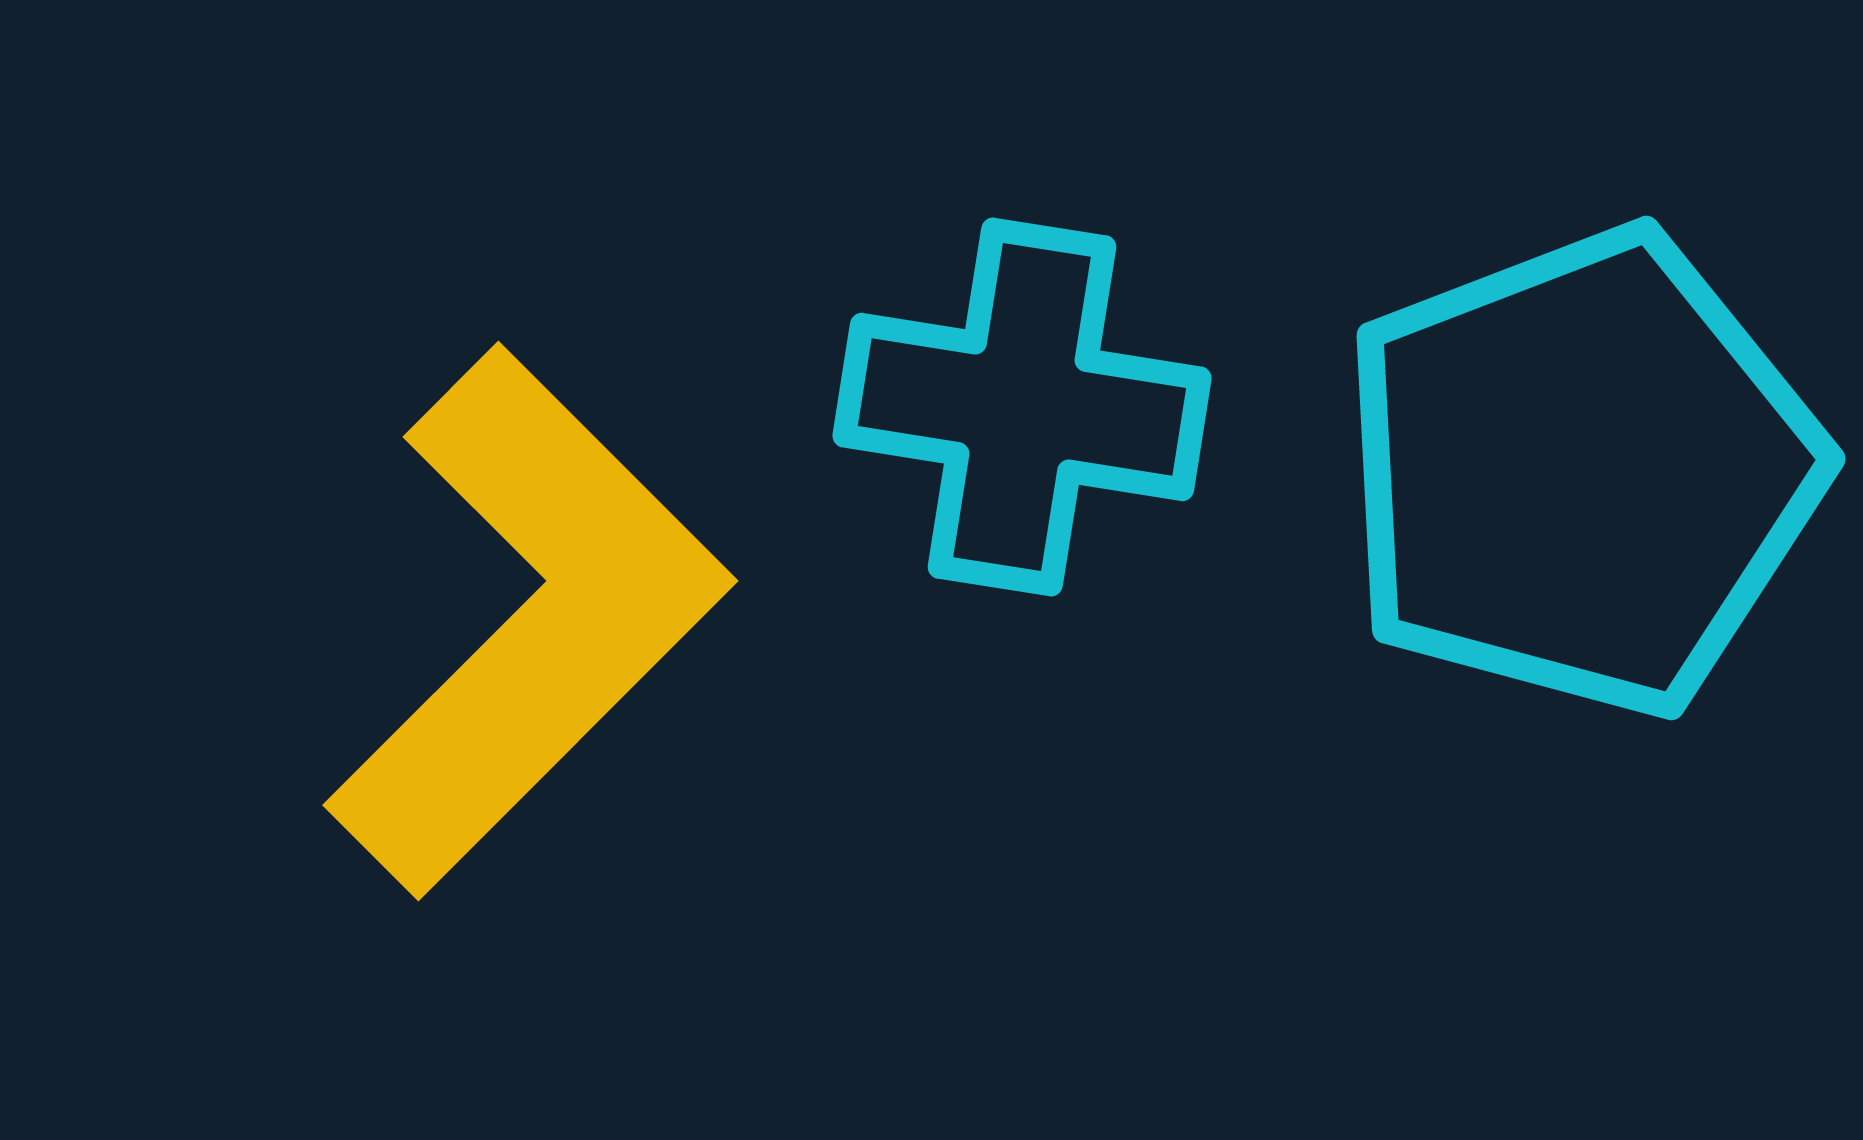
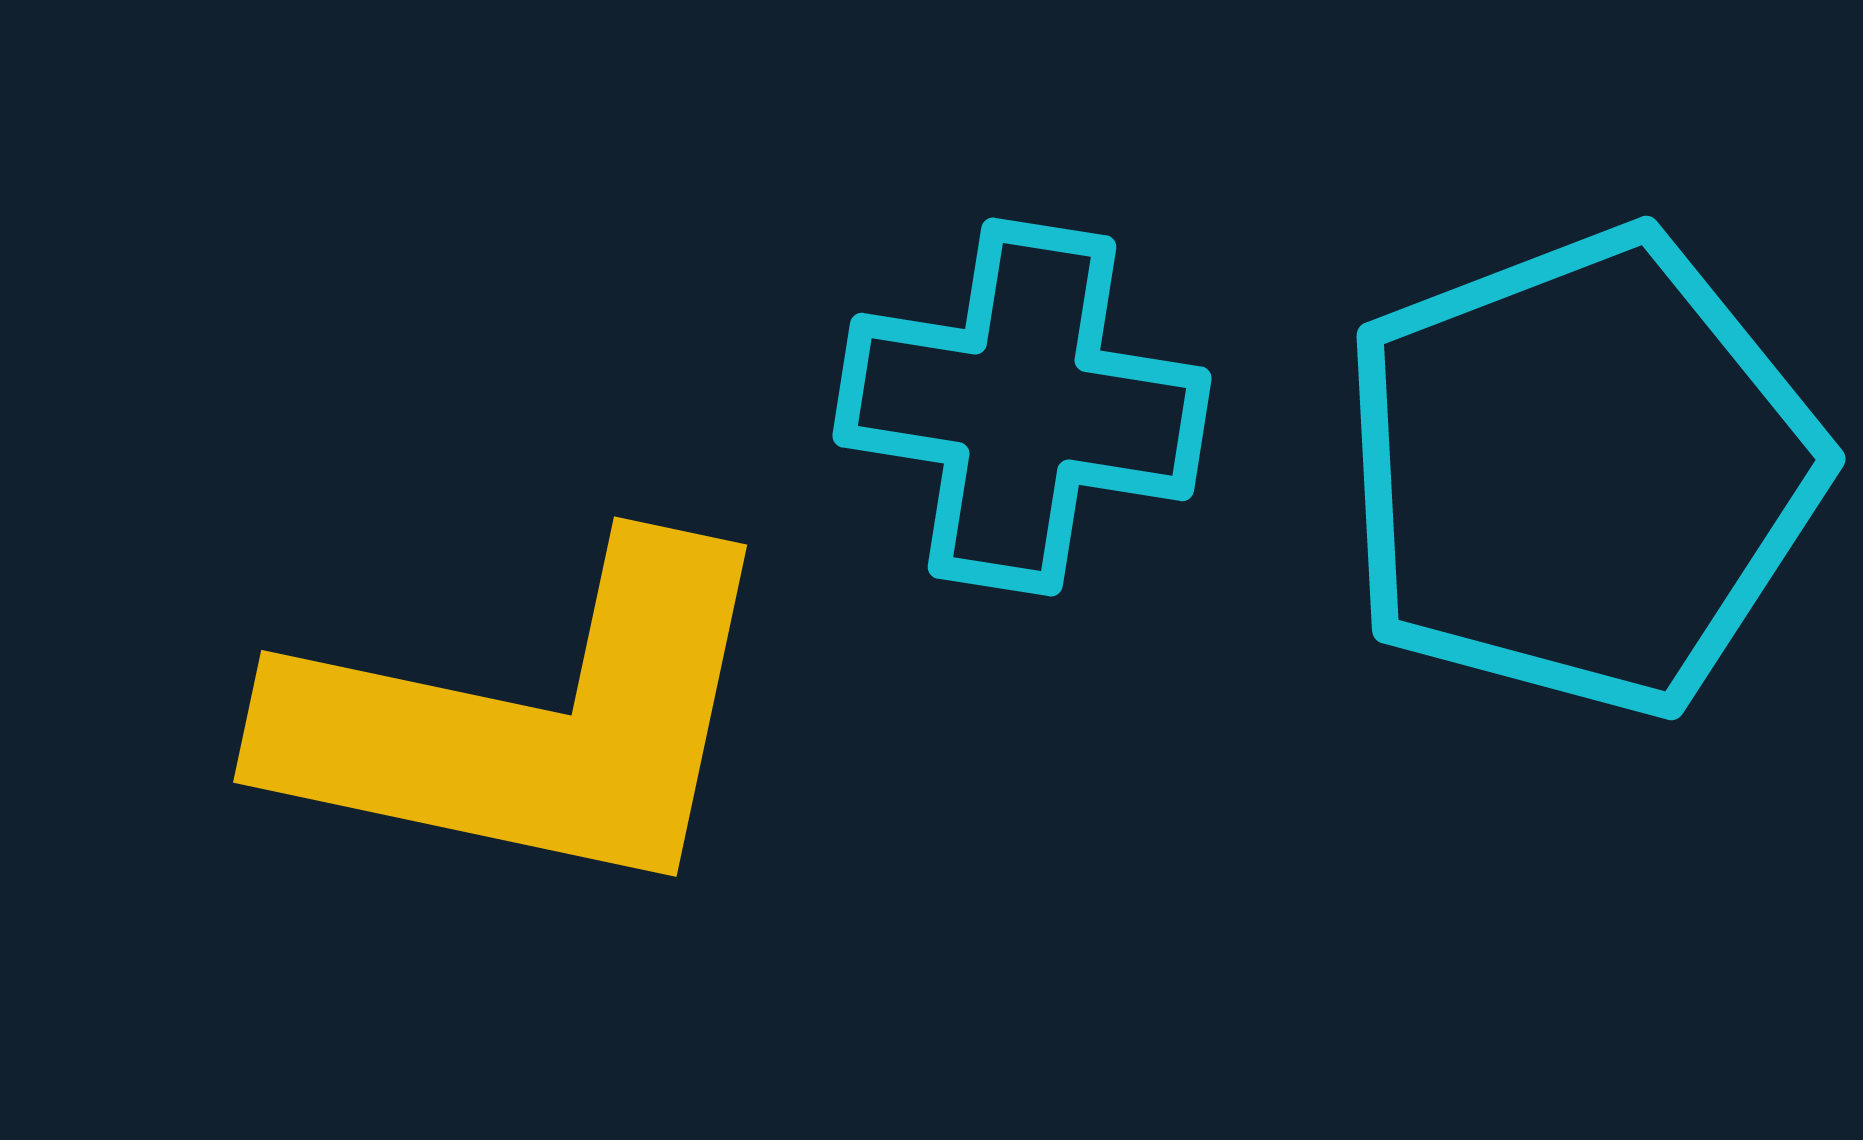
yellow L-shape: moved 101 px down; rotated 57 degrees clockwise
